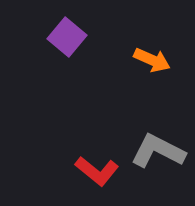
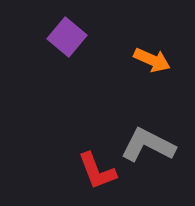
gray L-shape: moved 10 px left, 6 px up
red L-shape: rotated 30 degrees clockwise
